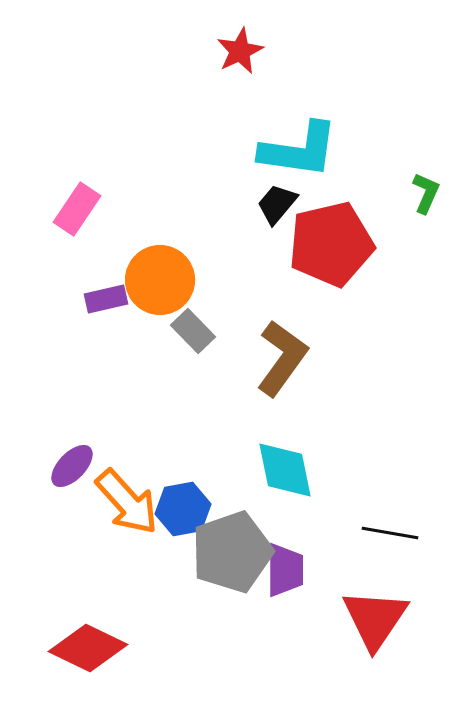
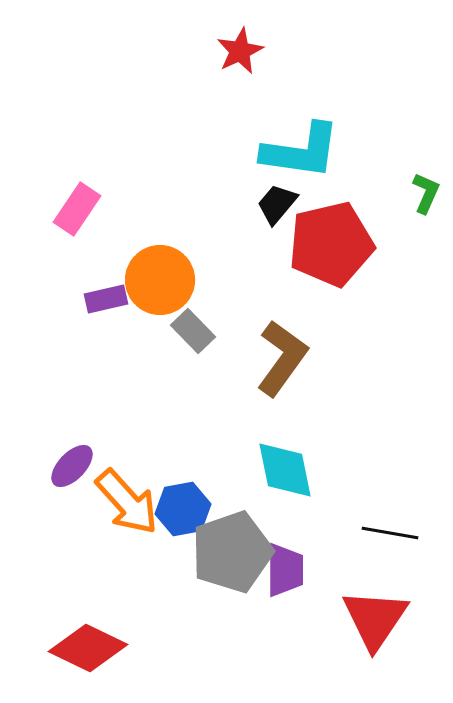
cyan L-shape: moved 2 px right, 1 px down
